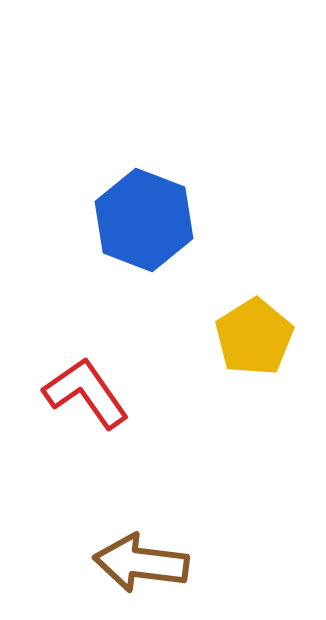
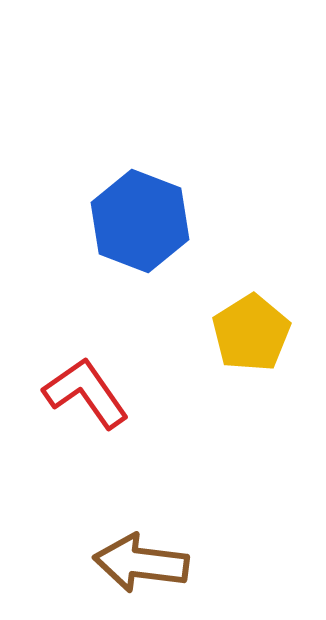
blue hexagon: moved 4 px left, 1 px down
yellow pentagon: moved 3 px left, 4 px up
